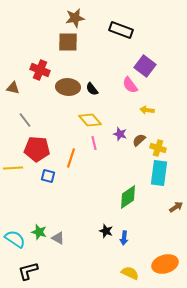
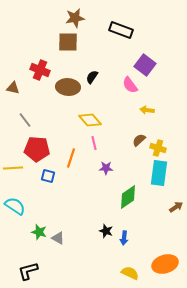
purple square: moved 1 px up
black semicircle: moved 12 px up; rotated 72 degrees clockwise
purple star: moved 14 px left, 34 px down; rotated 16 degrees counterclockwise
cyan semicircle: moved 33 px up
